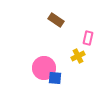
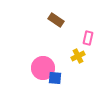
pink circle: moved 1 px left
